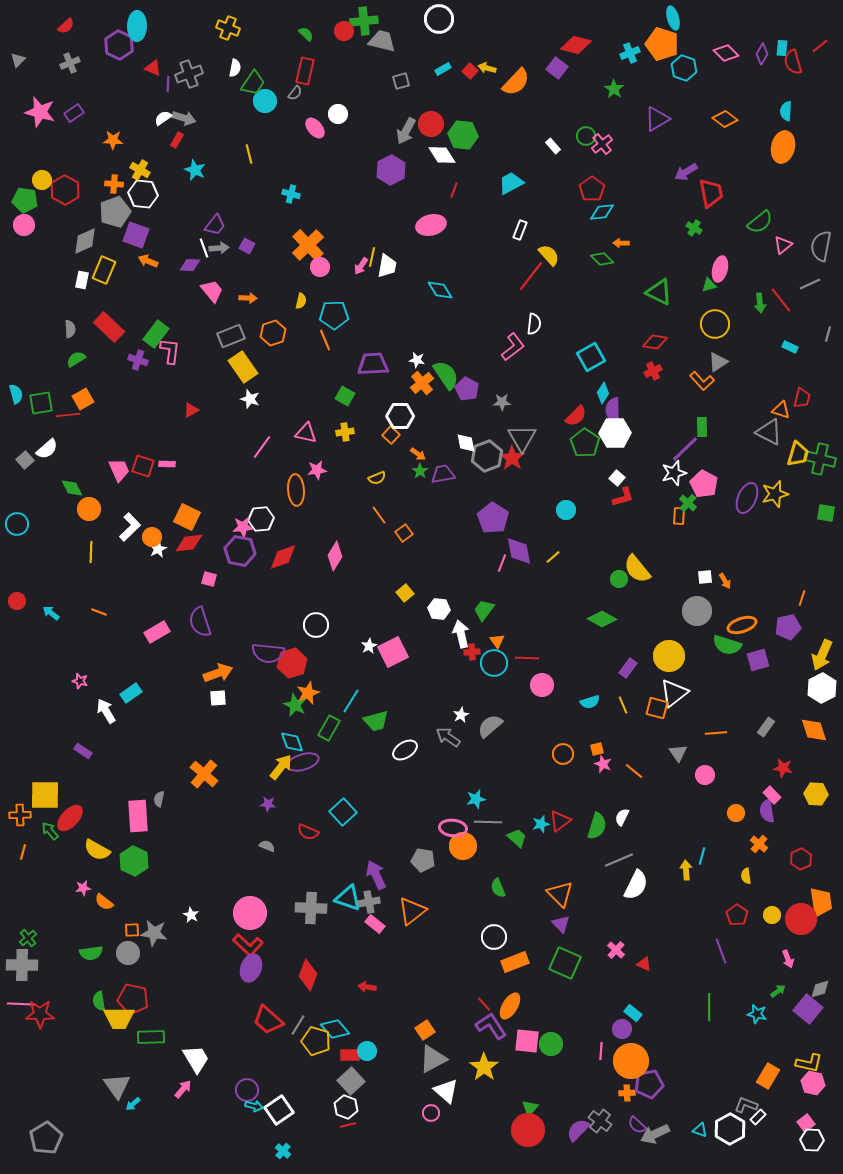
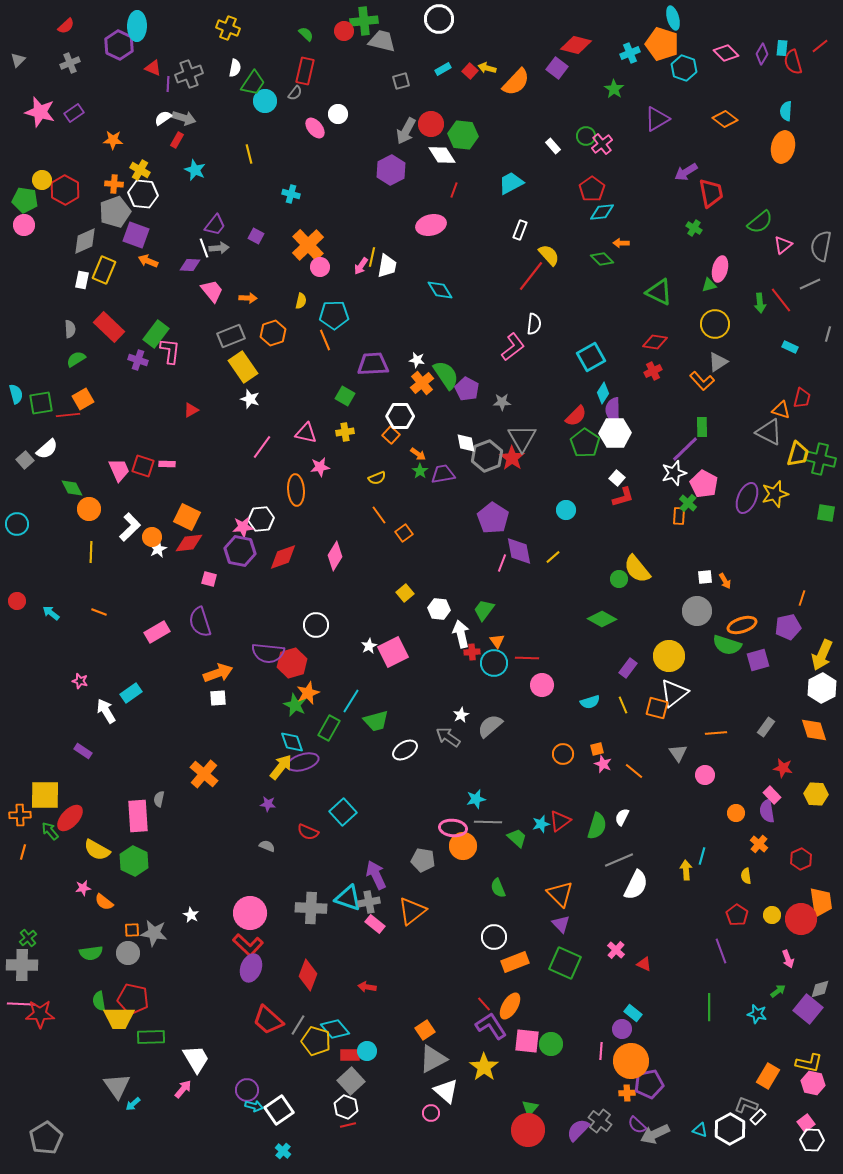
purple square at (247, 246): moved 9 px right, 10 px up
pink star at (317, 470): moved 3 px right, 3 px up
